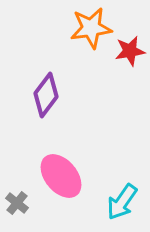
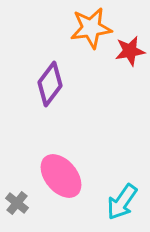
purple diamond: moved 4 px right, 11 px up
